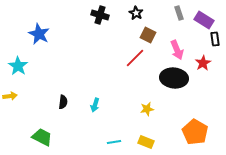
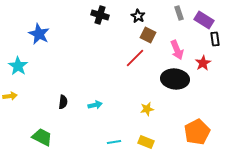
black star: moved 2 px right, 3 px down
black ellipse: moved 1 px right, 1 px down
cyan arrow: rotated 120 degrees counterclockwise
orange pentagon: moved 2 px right; rotated 15 degrees clockwise
